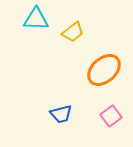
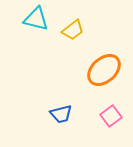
cyan triangle: rotated 12 degrees clockwise
yellow trapezoid: moved 2 px up
